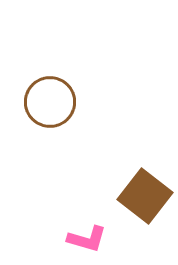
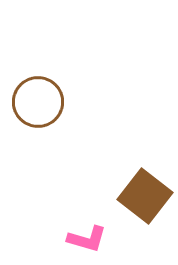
brown circle: moved 12 px left
